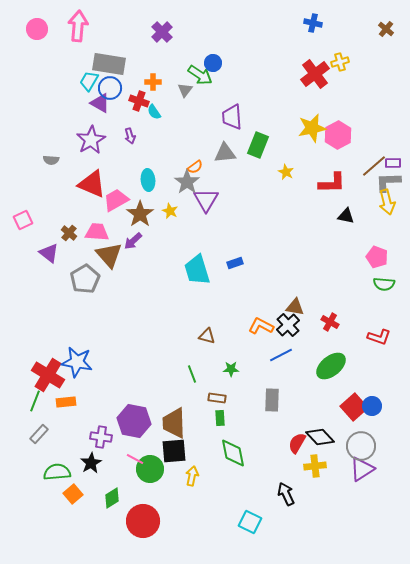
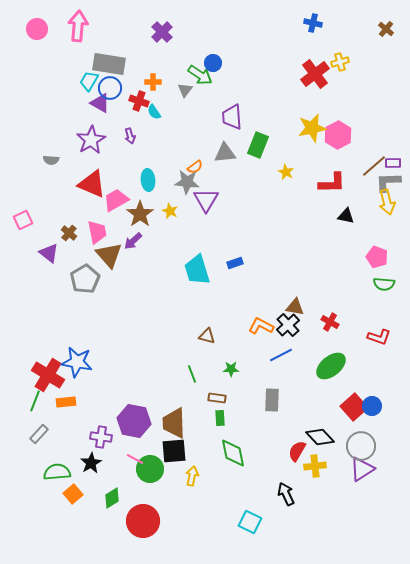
gray star at (187, 182): rotated 30 degrees counterclockwise
pink trapezoid at (97, 232): rotated 75 degrees clockwise
red semicircle at (297, 443): moved 8 px down
